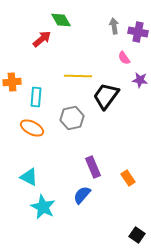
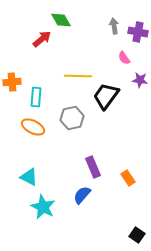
orange ellipse: moved 1 px right, 1 px up
